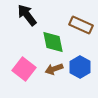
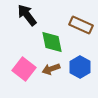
green diamond: moved 1 px left
brown arrow: moved 3 px left
